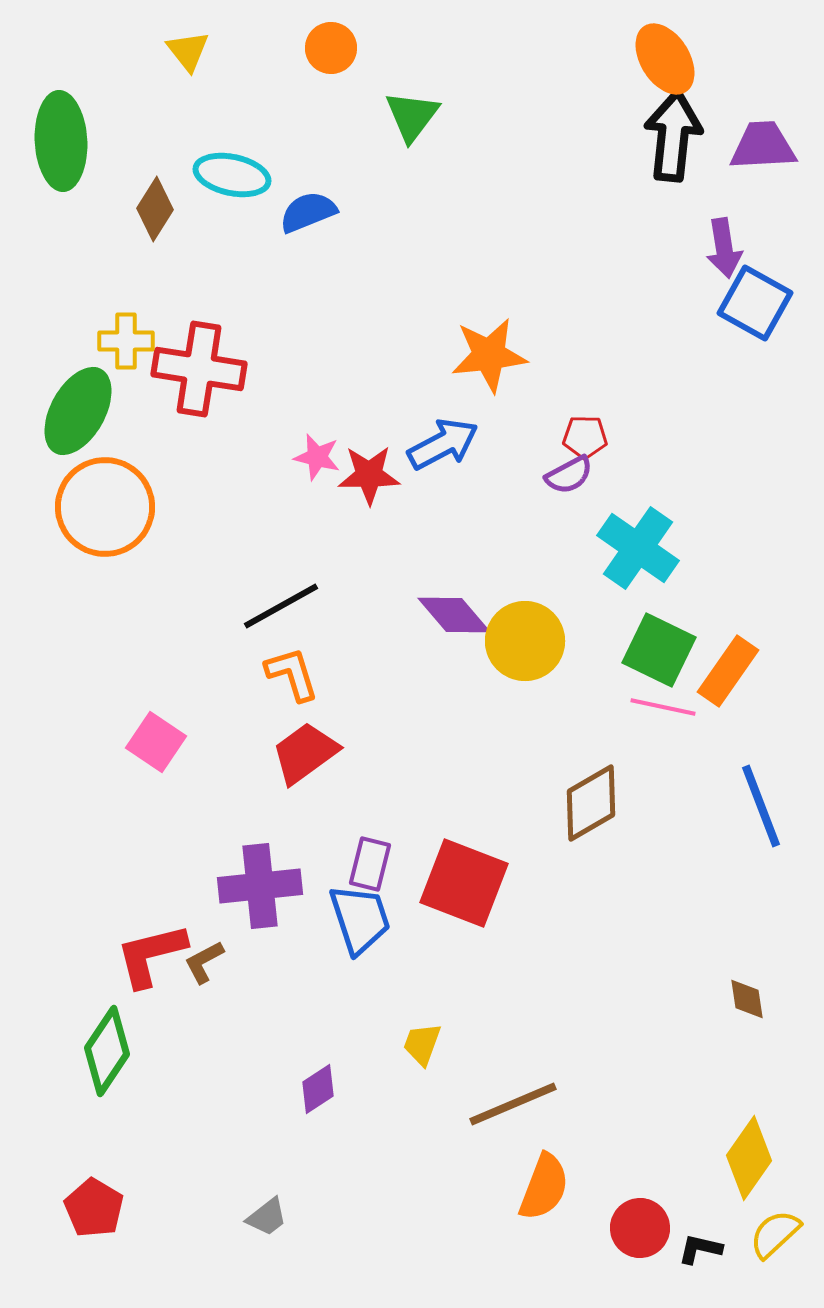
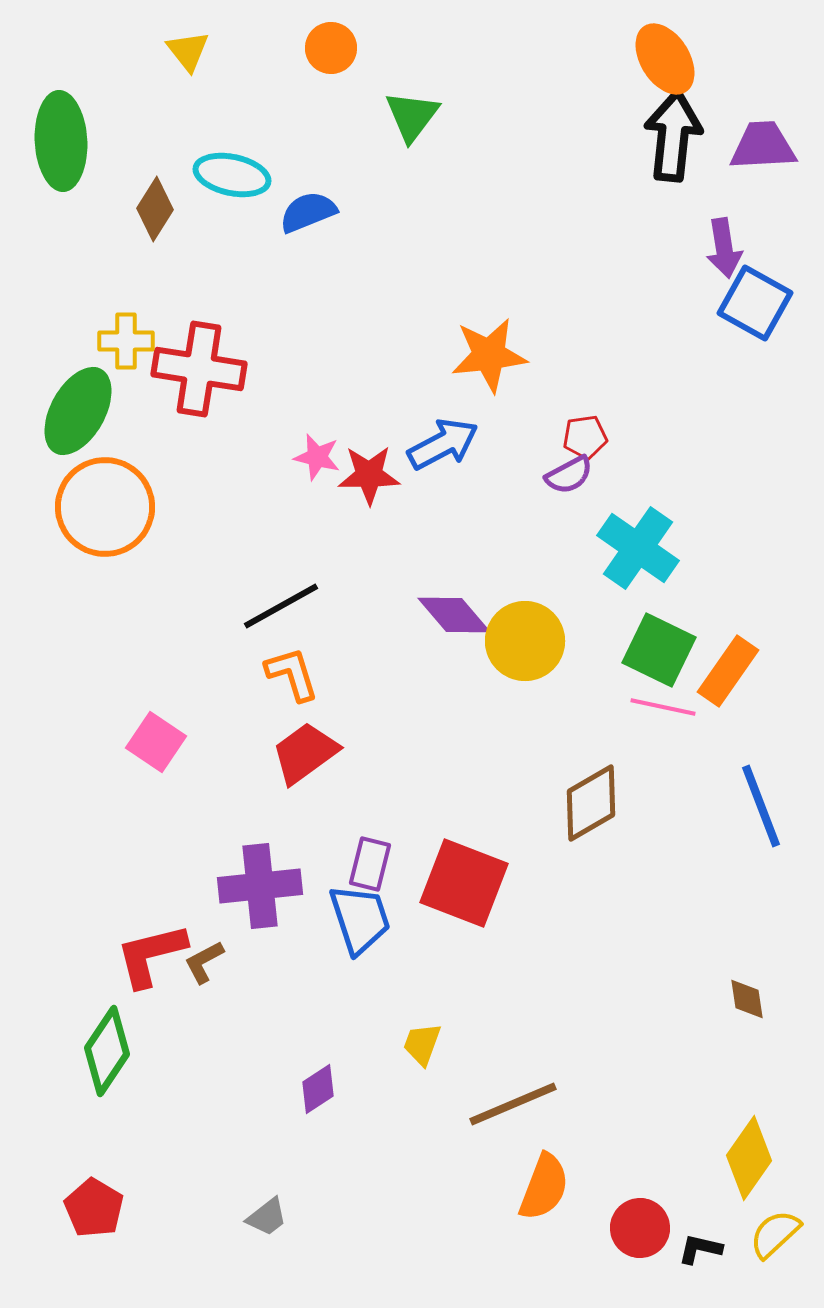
red pentagon at (585, 437): rotated 9 degrees counterclockwise
